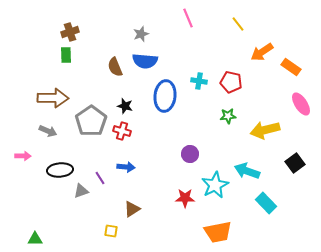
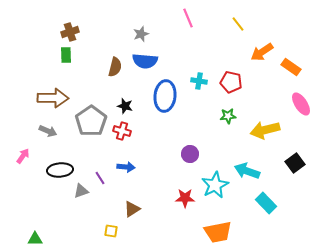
brown semicircle: rotated 144 degrees counterclockwise
pink arrow: rotated 56 degrees counterclockwise
